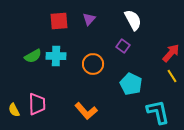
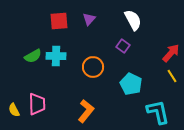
orange circle: moved 3 px down
orange L-shape: rotated 100 degrees counterclockwise
